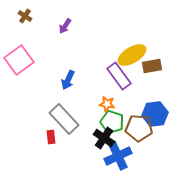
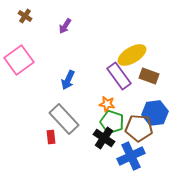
brown rectangle: moved 3 px left, 10 px down; rotated 30 degrees clockwise
blue hexagon: moved 1 px up
blue cross: moved 13 px right
